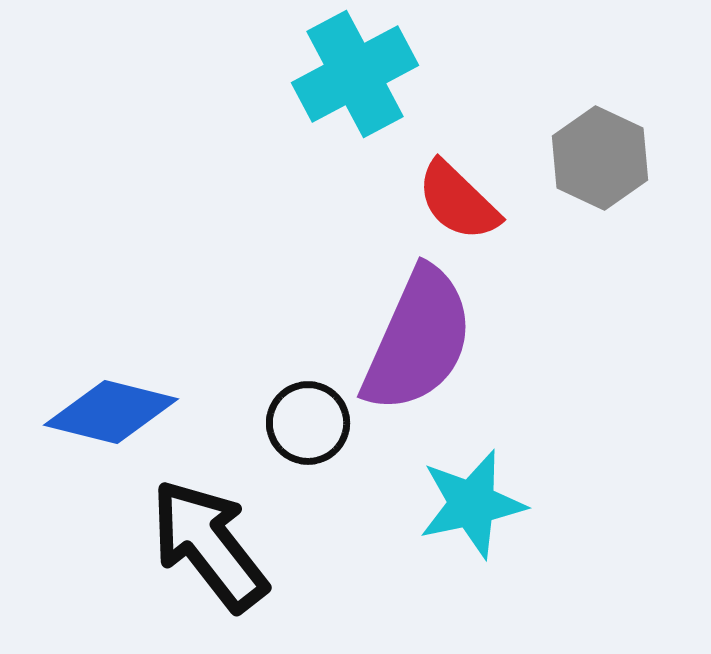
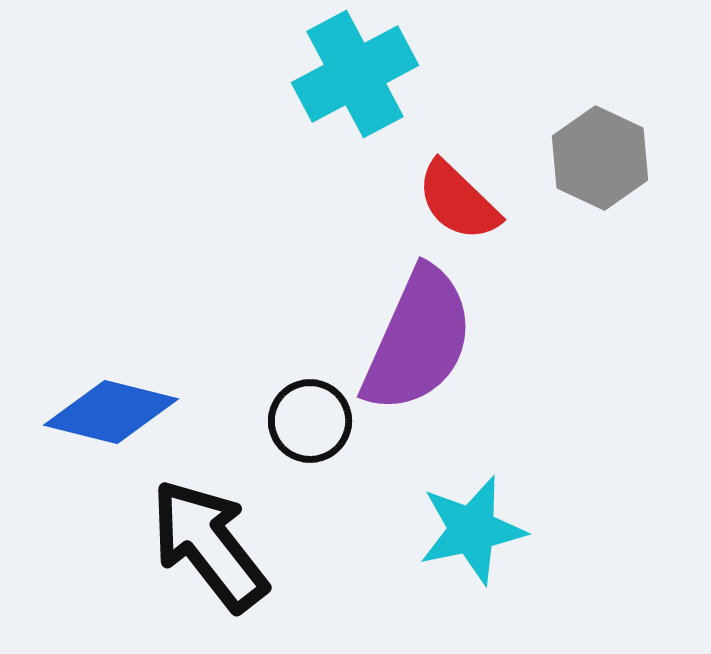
black circle: moved 2 px right, 2 px up
cyan star: moved 26 px down
